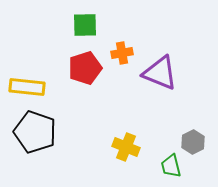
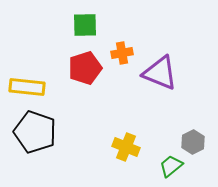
green trapezoid: rotated 65 degrees clockwise
